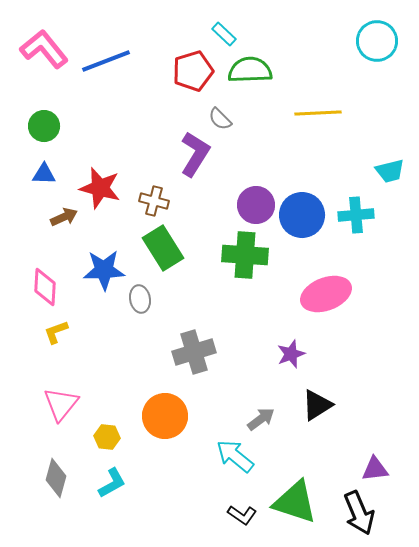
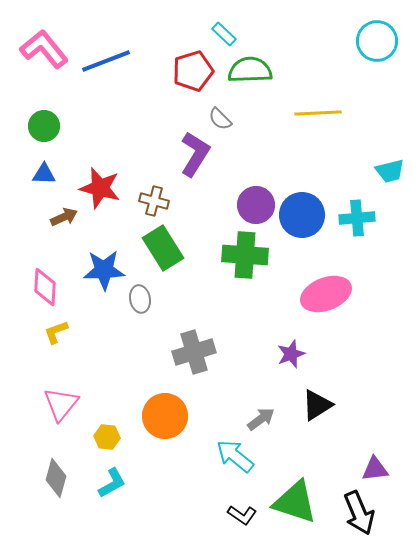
cyan cross: moved 1 px right, 3 px down
